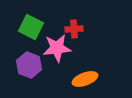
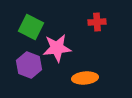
red cross: moved 23 px right, 7 px up
orange ellipse: moved 1 px up; rotated 15 degrees clockwise
